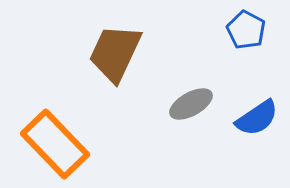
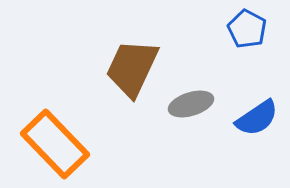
blue pentagon: moved 1 px right, 1 px up
brown trapezoid: moved 17 px right, 15 px down
gray ellipse: rotated 12 degrees clockwise
